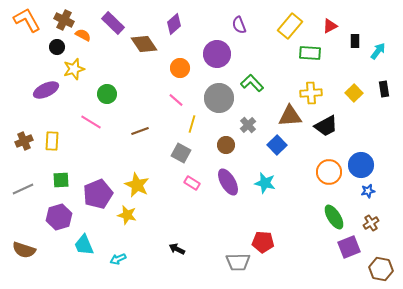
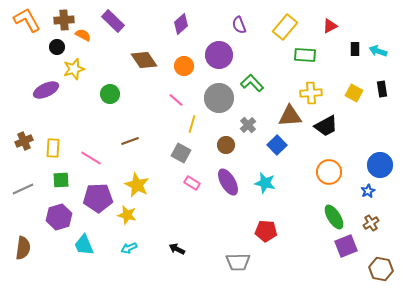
brown cross at (64, 20): rotated 30 degrees counterclockwise
purple rectangle at (113, 23): moved 2 px up
purple diamond at (174, 24): moved 7 px right
yellow rectangle at (290, 26): moved 5 px left, 1 px down
black rectangle at (355, 41): moved 8 px down
brown diamond at (144, 44): moved 16 px down
cyan arrow at (378, 51): rotated 108 degrees counterclockwise
green rectangle at (310, 53): moved 5 px left, 2 px down
purple circle at (217, 54): moved 2 px right, 1 px down
orange circle at (180, 68): moved 4 px right, 2 px up
black rectangle at (384, 89): moved 2 px left
yellow square at (354, 93): rotated 18 degrees counterclockwise
green circle at (107, 94): moved 3 px right
pink line at (91, 122): moved 36 px down
brown line at (140, 131): moved 10 px left, 10 px down
yellow rectangle at (52, 141): moved 1 px right, 7 px down
blue circle at (361, 165): moved 19 px right
blue star at (368, 191): rotated 16 degrees counterclockwise
purple pentagon at (98, 194): moved 4 px down; rotated 20 degrees clockwise
red pentagon at (263, 242): moved 3 px right, 11 px up
purple square at (349, 247): moved 3 px left, 1 px up
brown semicircle at (24, 250): moved 1 px left, 2 px up; rotated 100 degrees counterclockwise
cyan arrow at (118, 259): moved 11 px right, 11 px up
